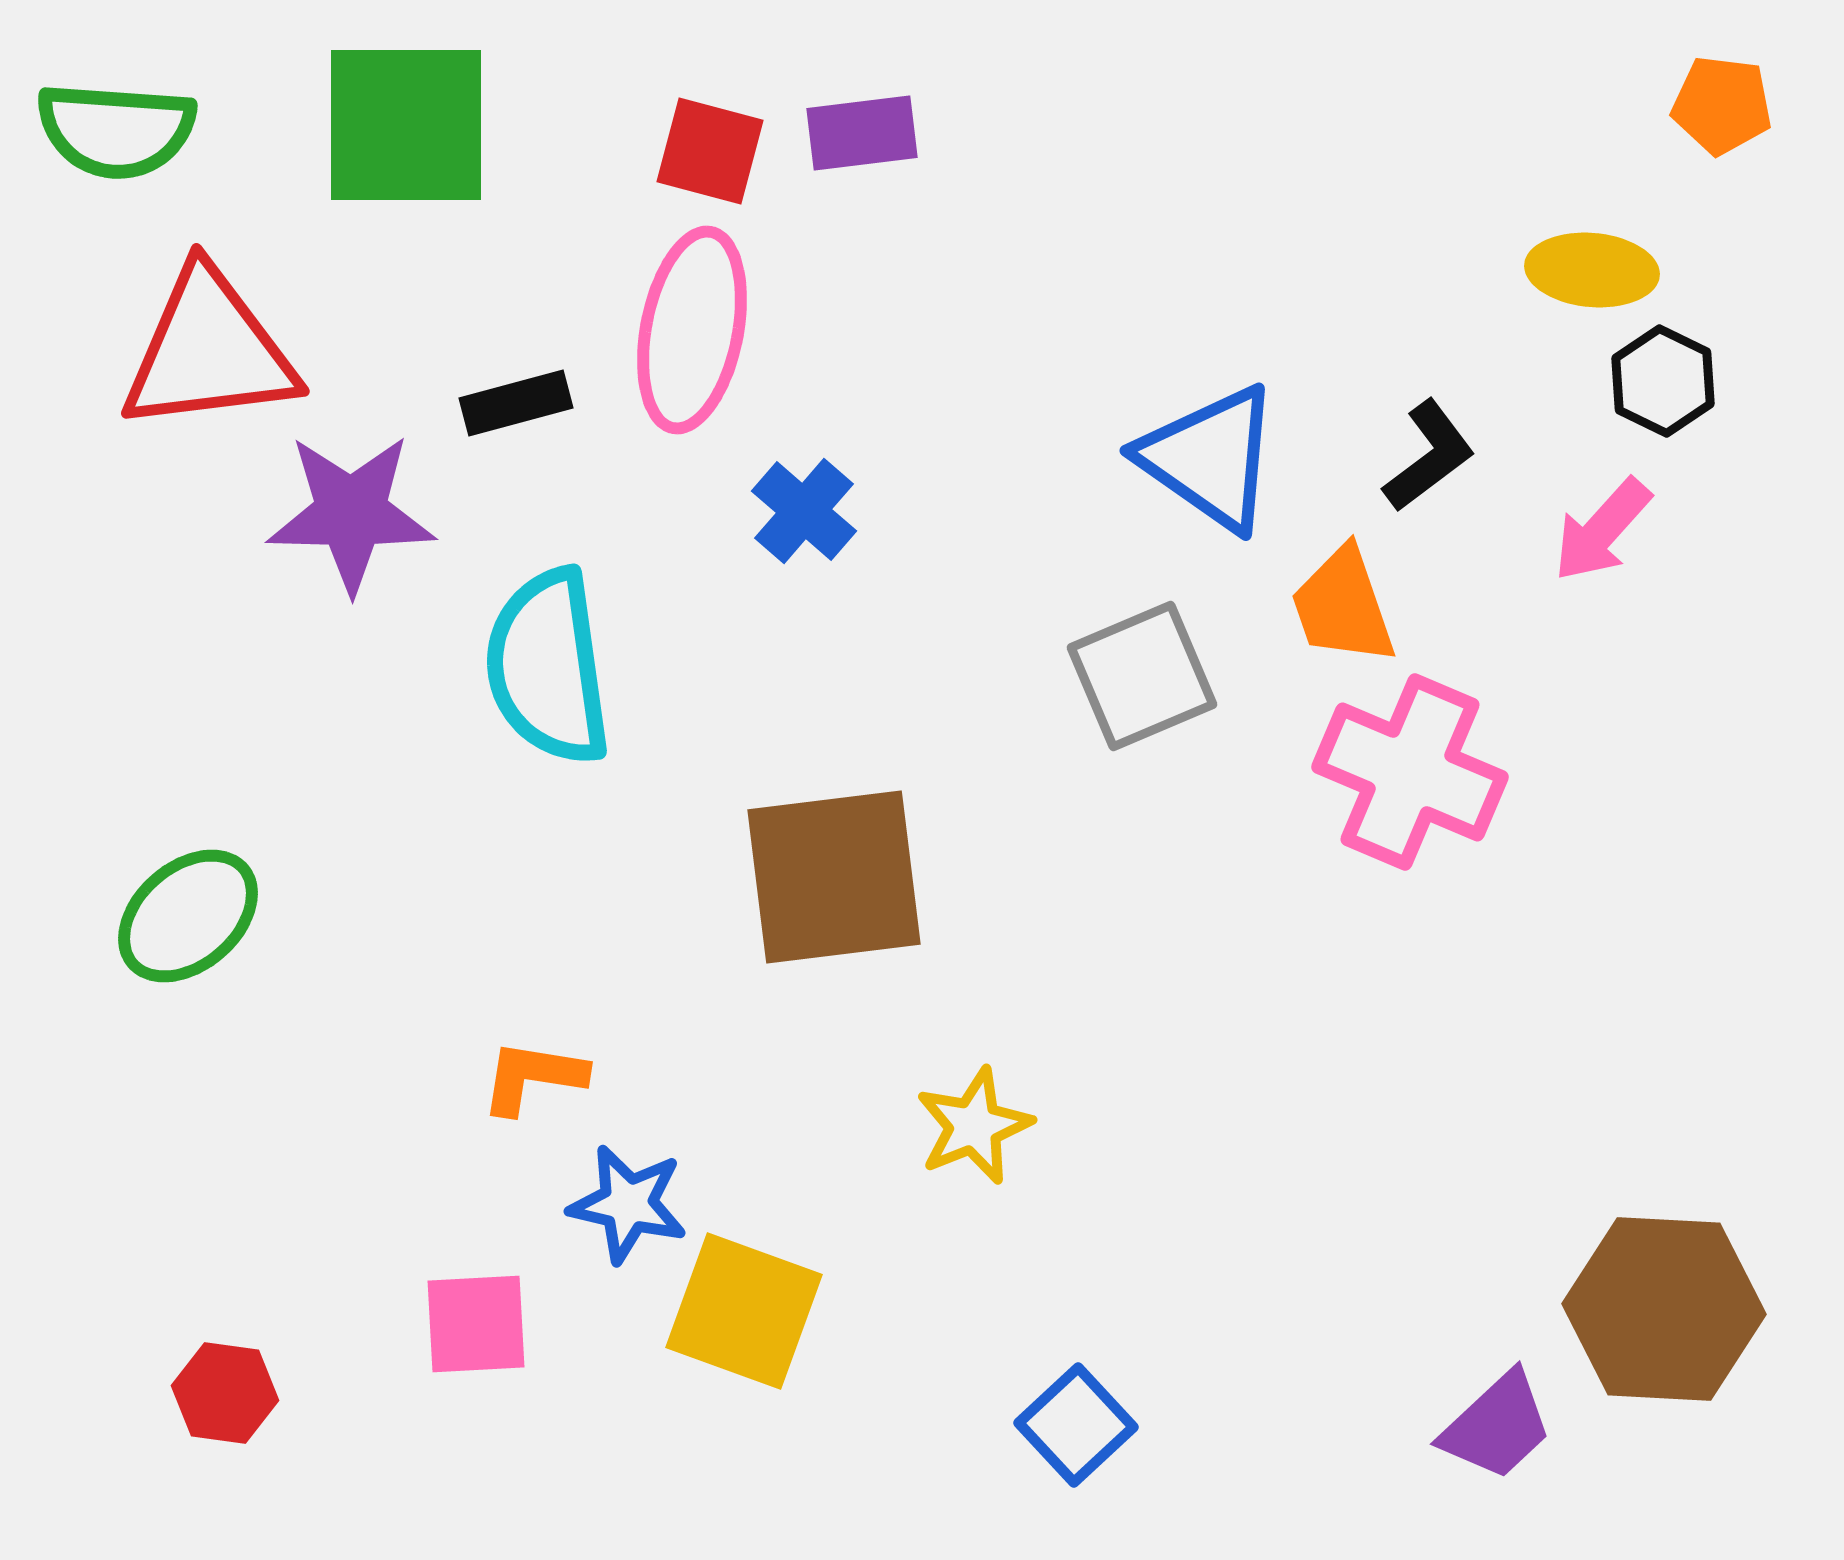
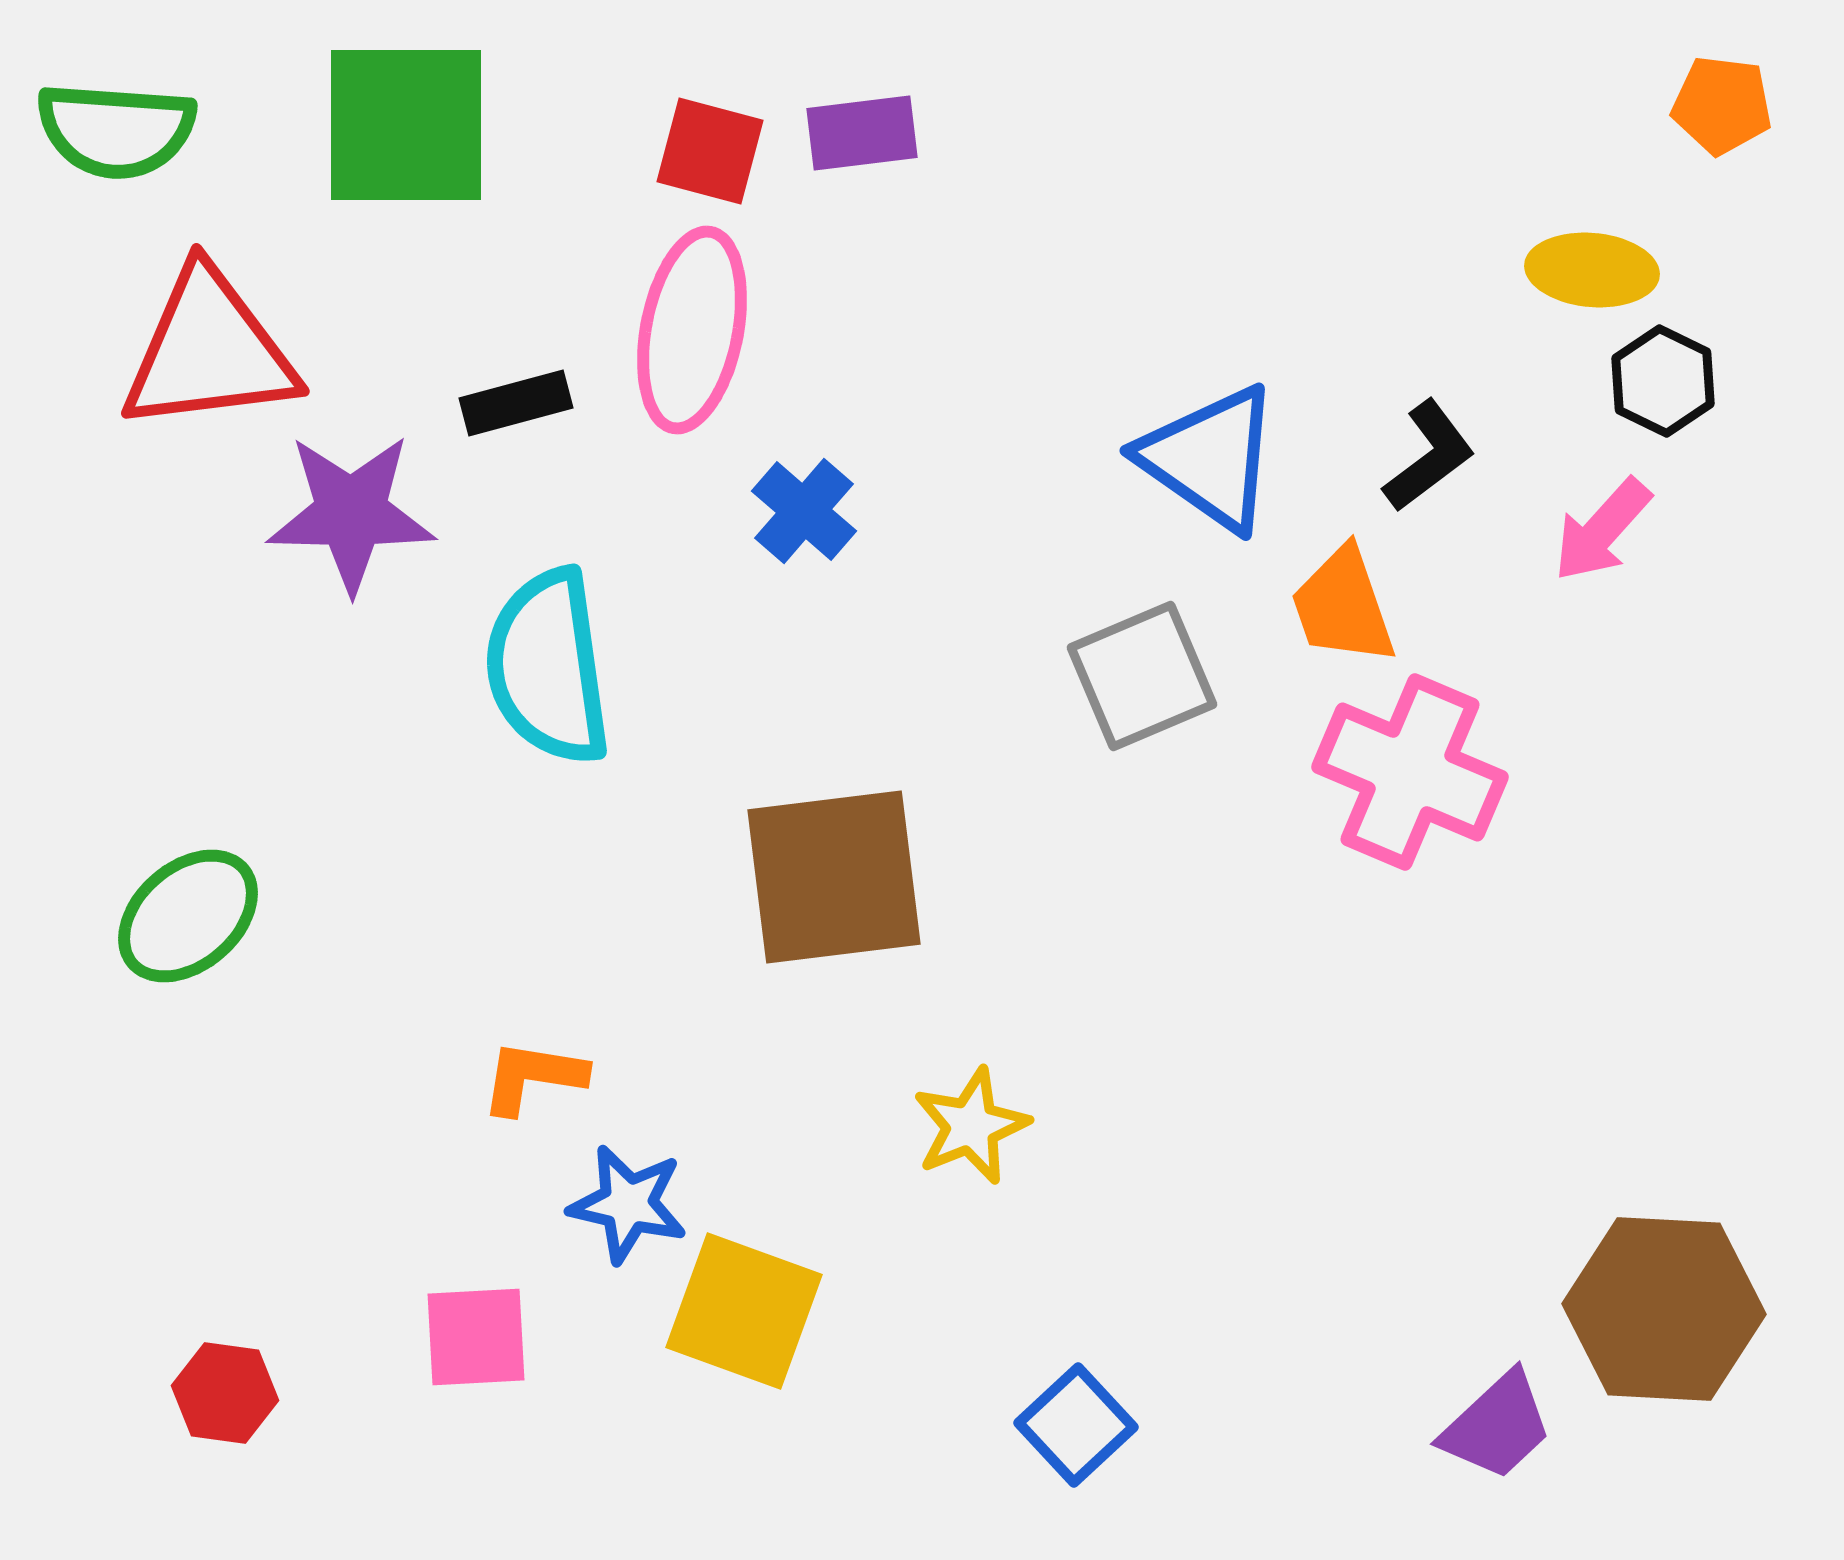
yellow star: moved 3 px left
pink square: moved 13 px down
